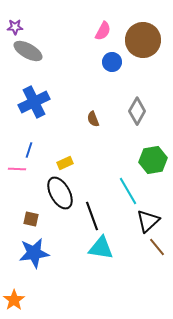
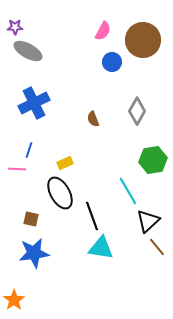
blue cross: moved 1 px down
